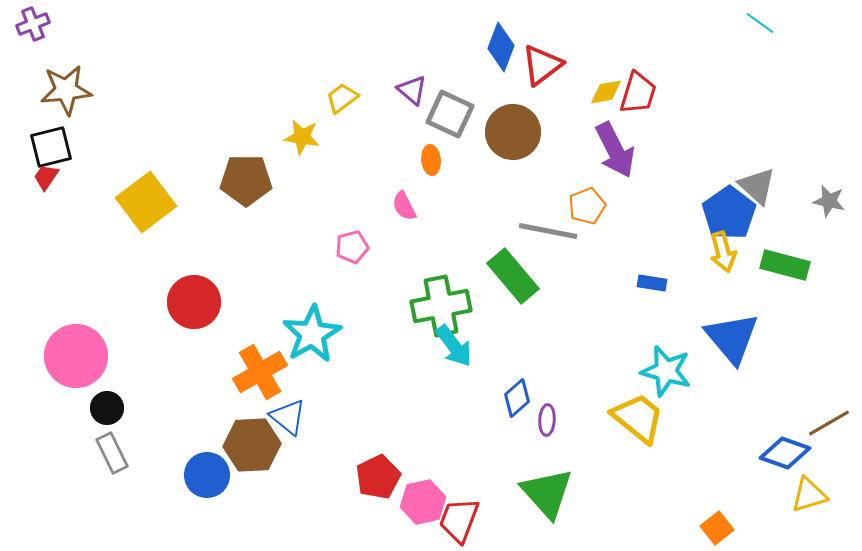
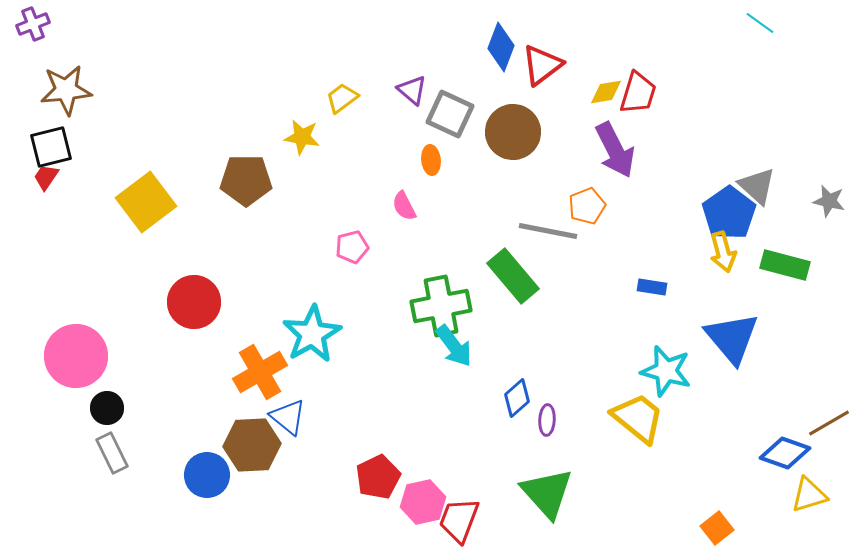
blue rectangle at (652, 283): moved 4 px down
